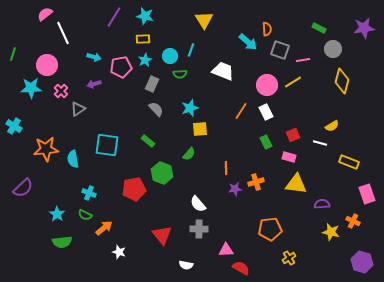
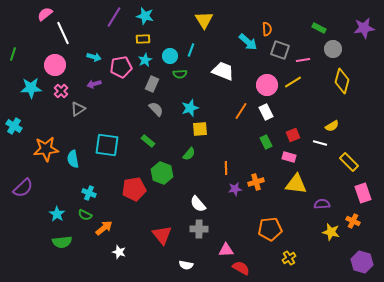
pink circle at (47, 65): moved 8 px right
yellow rectangle at (349, 162): rotated 24 degrees clockwise
pink rectangle at (367, 194): moved 4 px left, 1 px up
